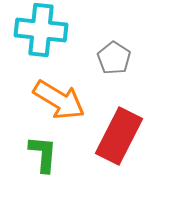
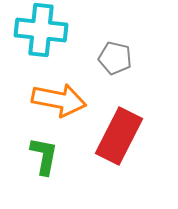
gray pentagon: moved 1 px right; rotated 20 degrees counterclockwise
orange arrow: rotated 20 degrees counterclockwise
green L-shape: moved 1 px right, 2 px down; rotated 6 degrees clockwise
